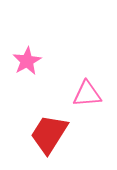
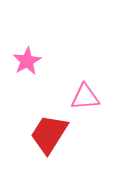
pink triangle: moved 2 px left, 3 px down
